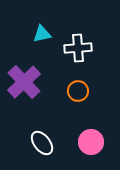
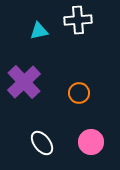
cyan triangle: moved 3 px left, 3 px up
white cross: moved 28 px up
orange circle: moved 1 px right, 2 px down
